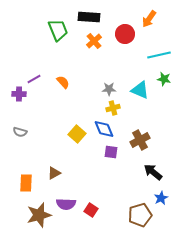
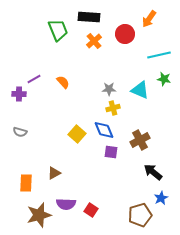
blue diamond: moved 1 px down
